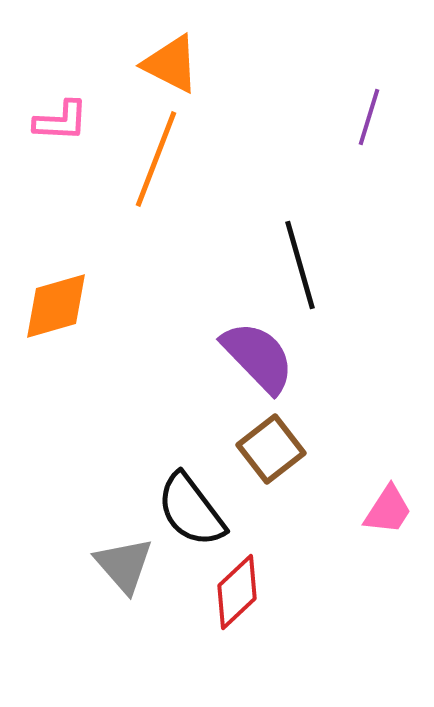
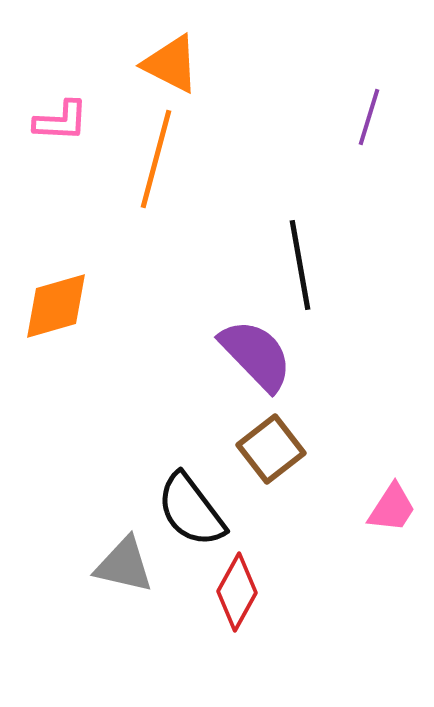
orange line: rotated 6 degrees counterclockwise
black line: rotated 6 degrees clockwise
purple semicircle: moved 2 px left, 2 px up
pink trapezoid: moved 4 px right, 2 px up
gray triangle: rotated 36 degrees counterclockwise
red diamond: rotated 18 degrees counterclockwise
